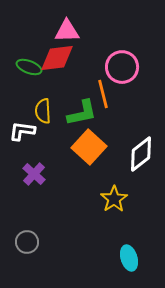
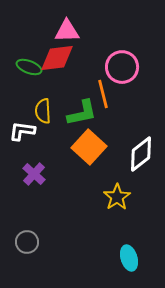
yellow star: moved 3 px right, 2 px up
